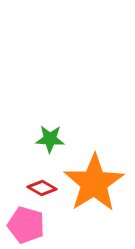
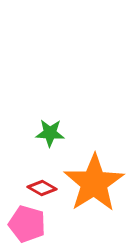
green star: moved 6 px up
pink pentagon: moved 1 px right, 1 px up
